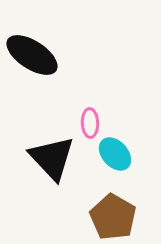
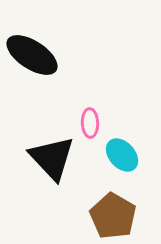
cyan ellipse: moved 7 px right, 1 px down
brown pentagon: moved 1 px up
